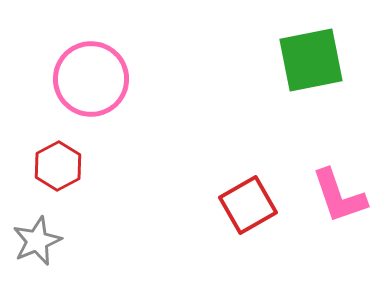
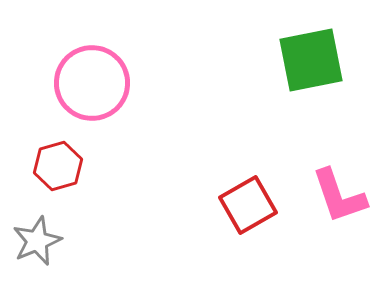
pink circle: moved 1 px right, 4 px down
red hexagon: rotated 12 degrees clockwise
